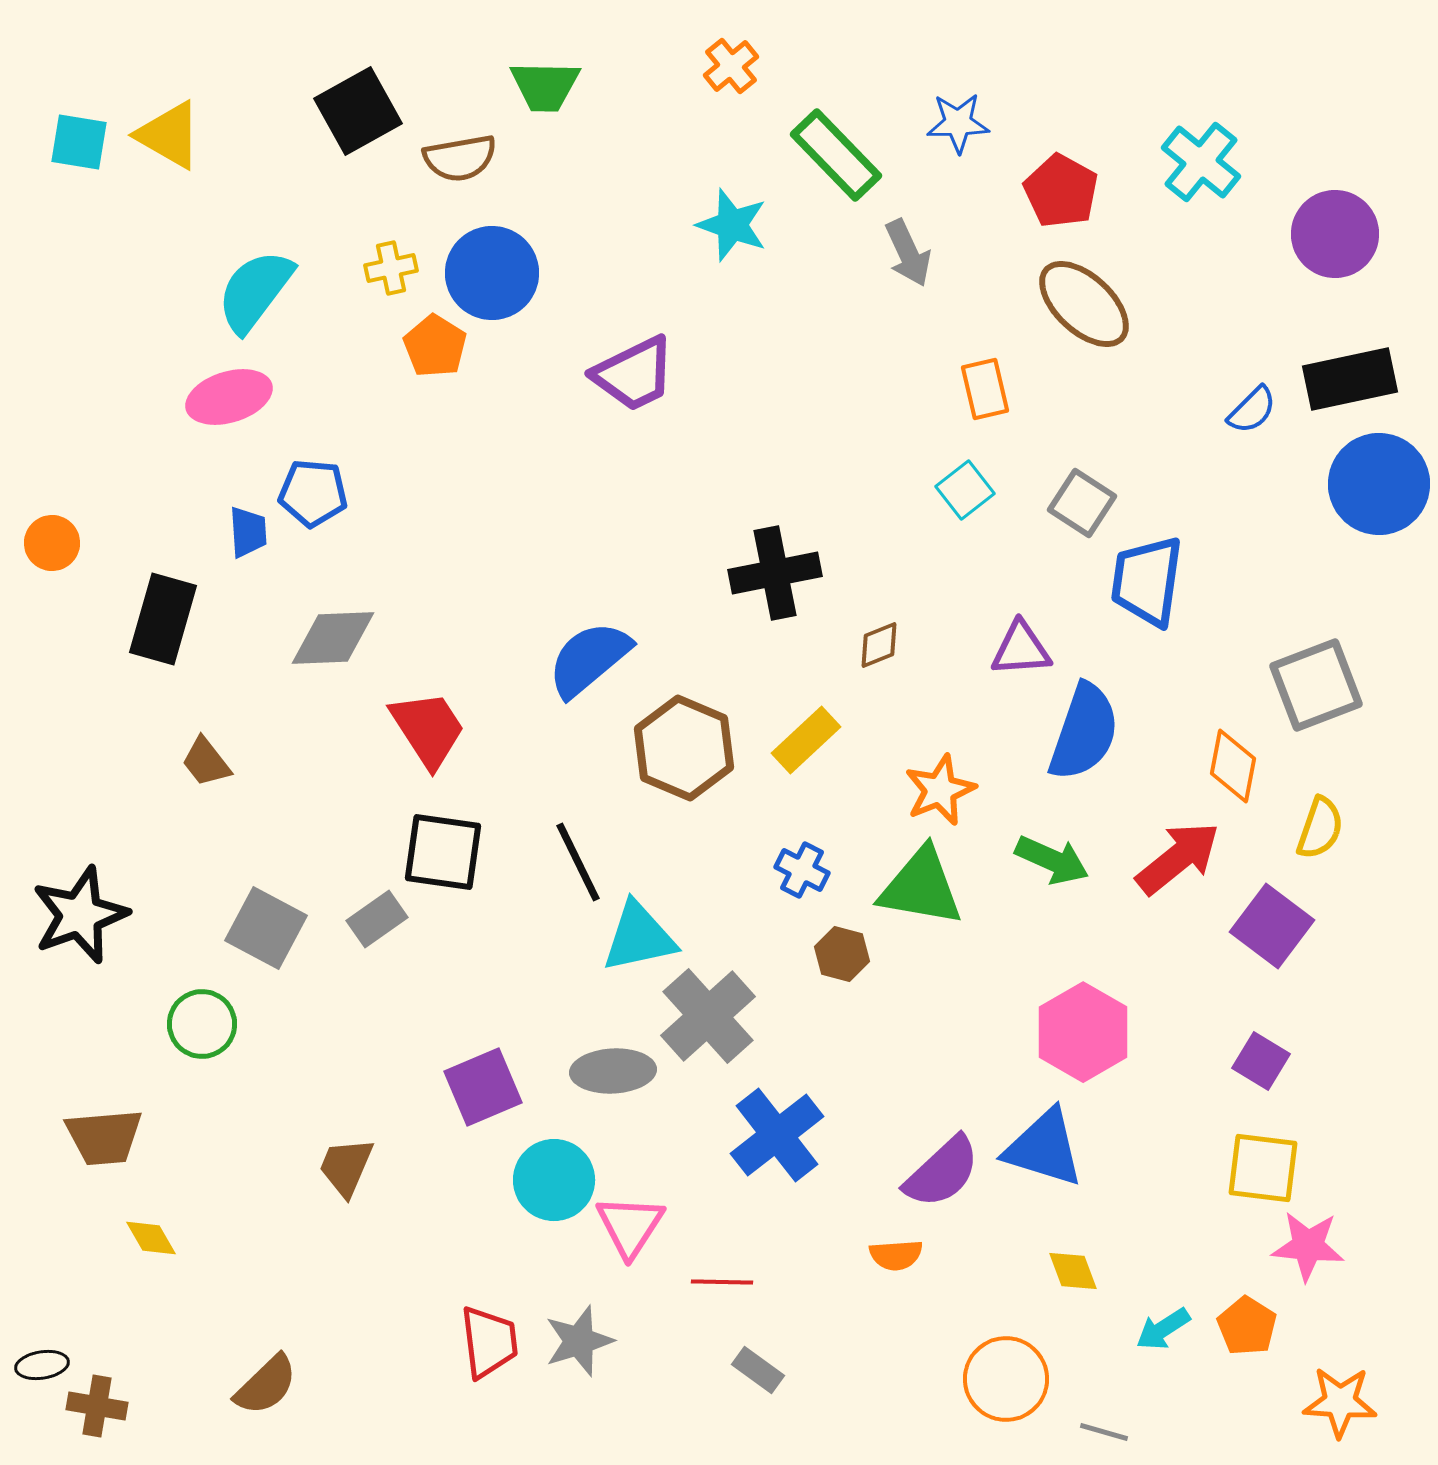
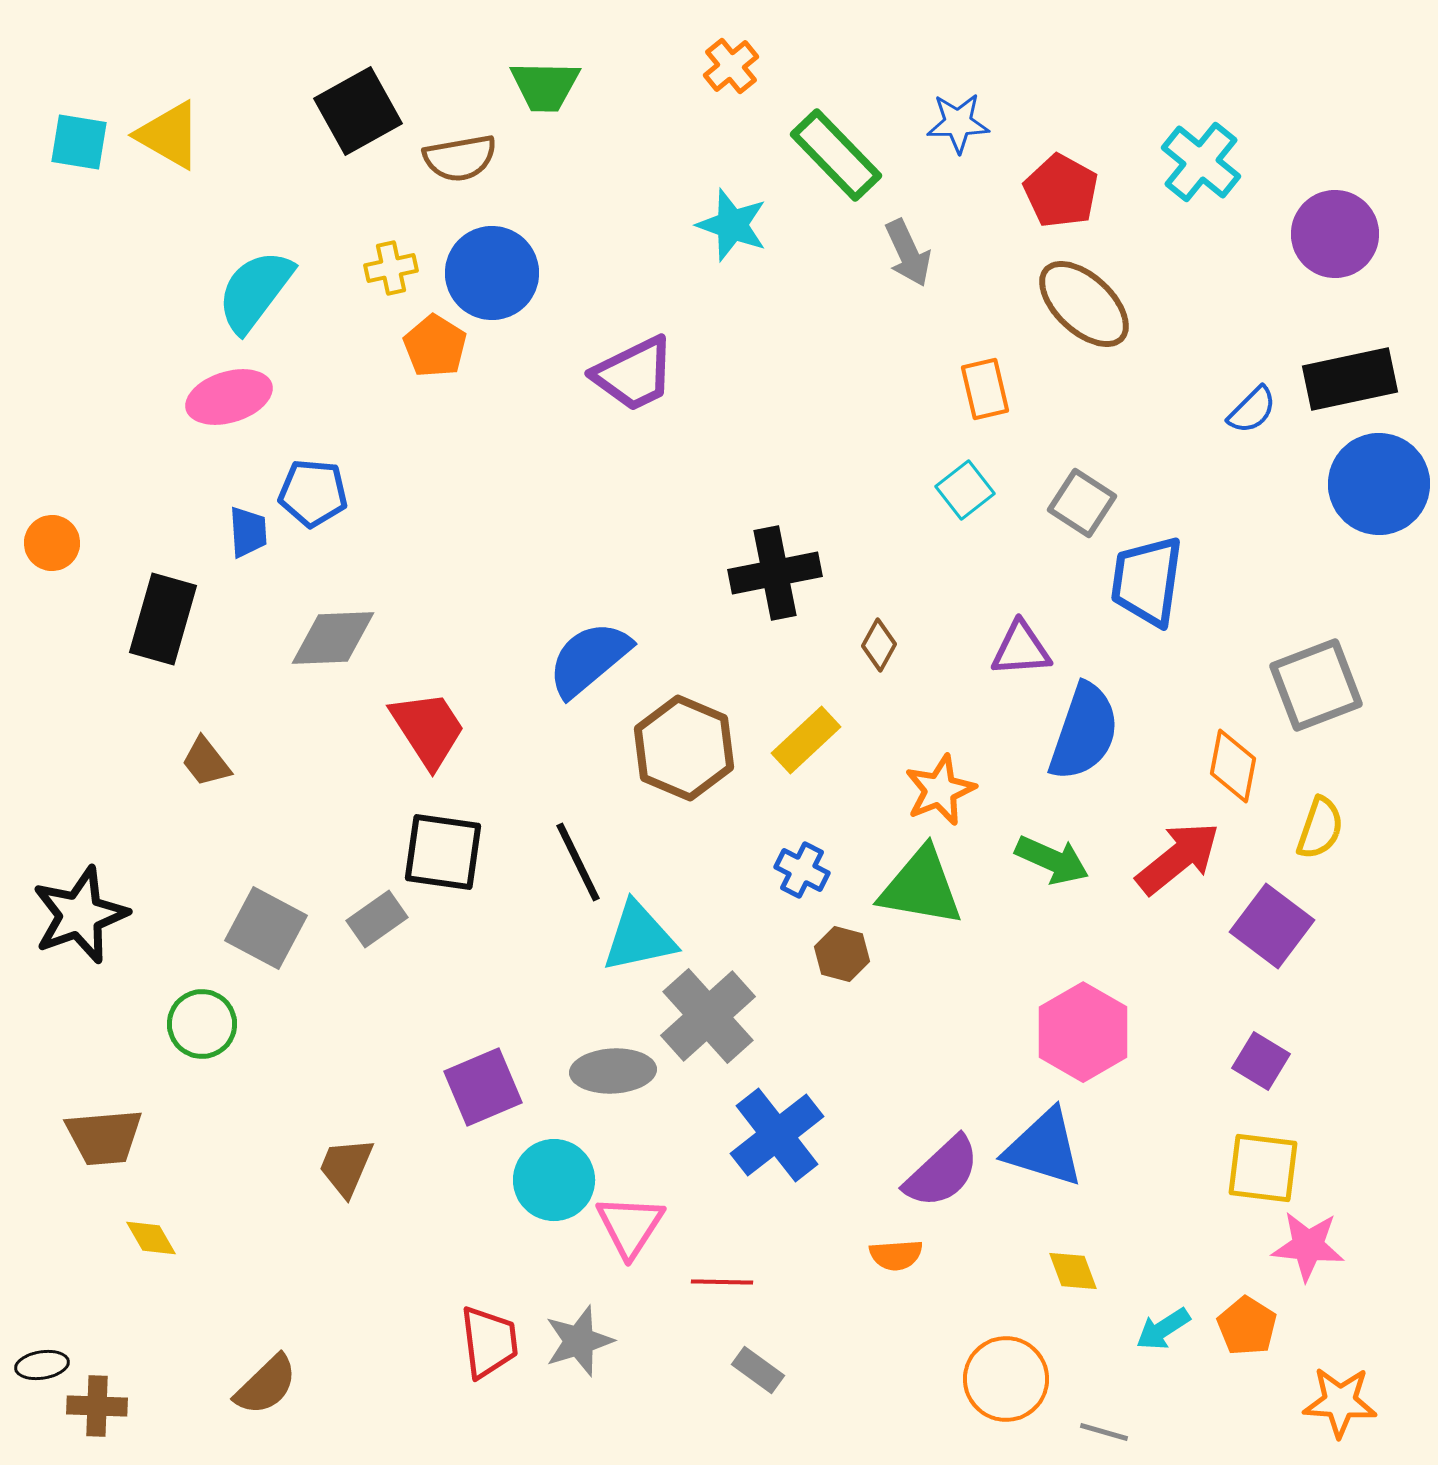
brown diamond at (879, 645): rotated 39 degrees counterclockwise
brown cross at (97, 1406): rotated 8 degrees counterclockwise
